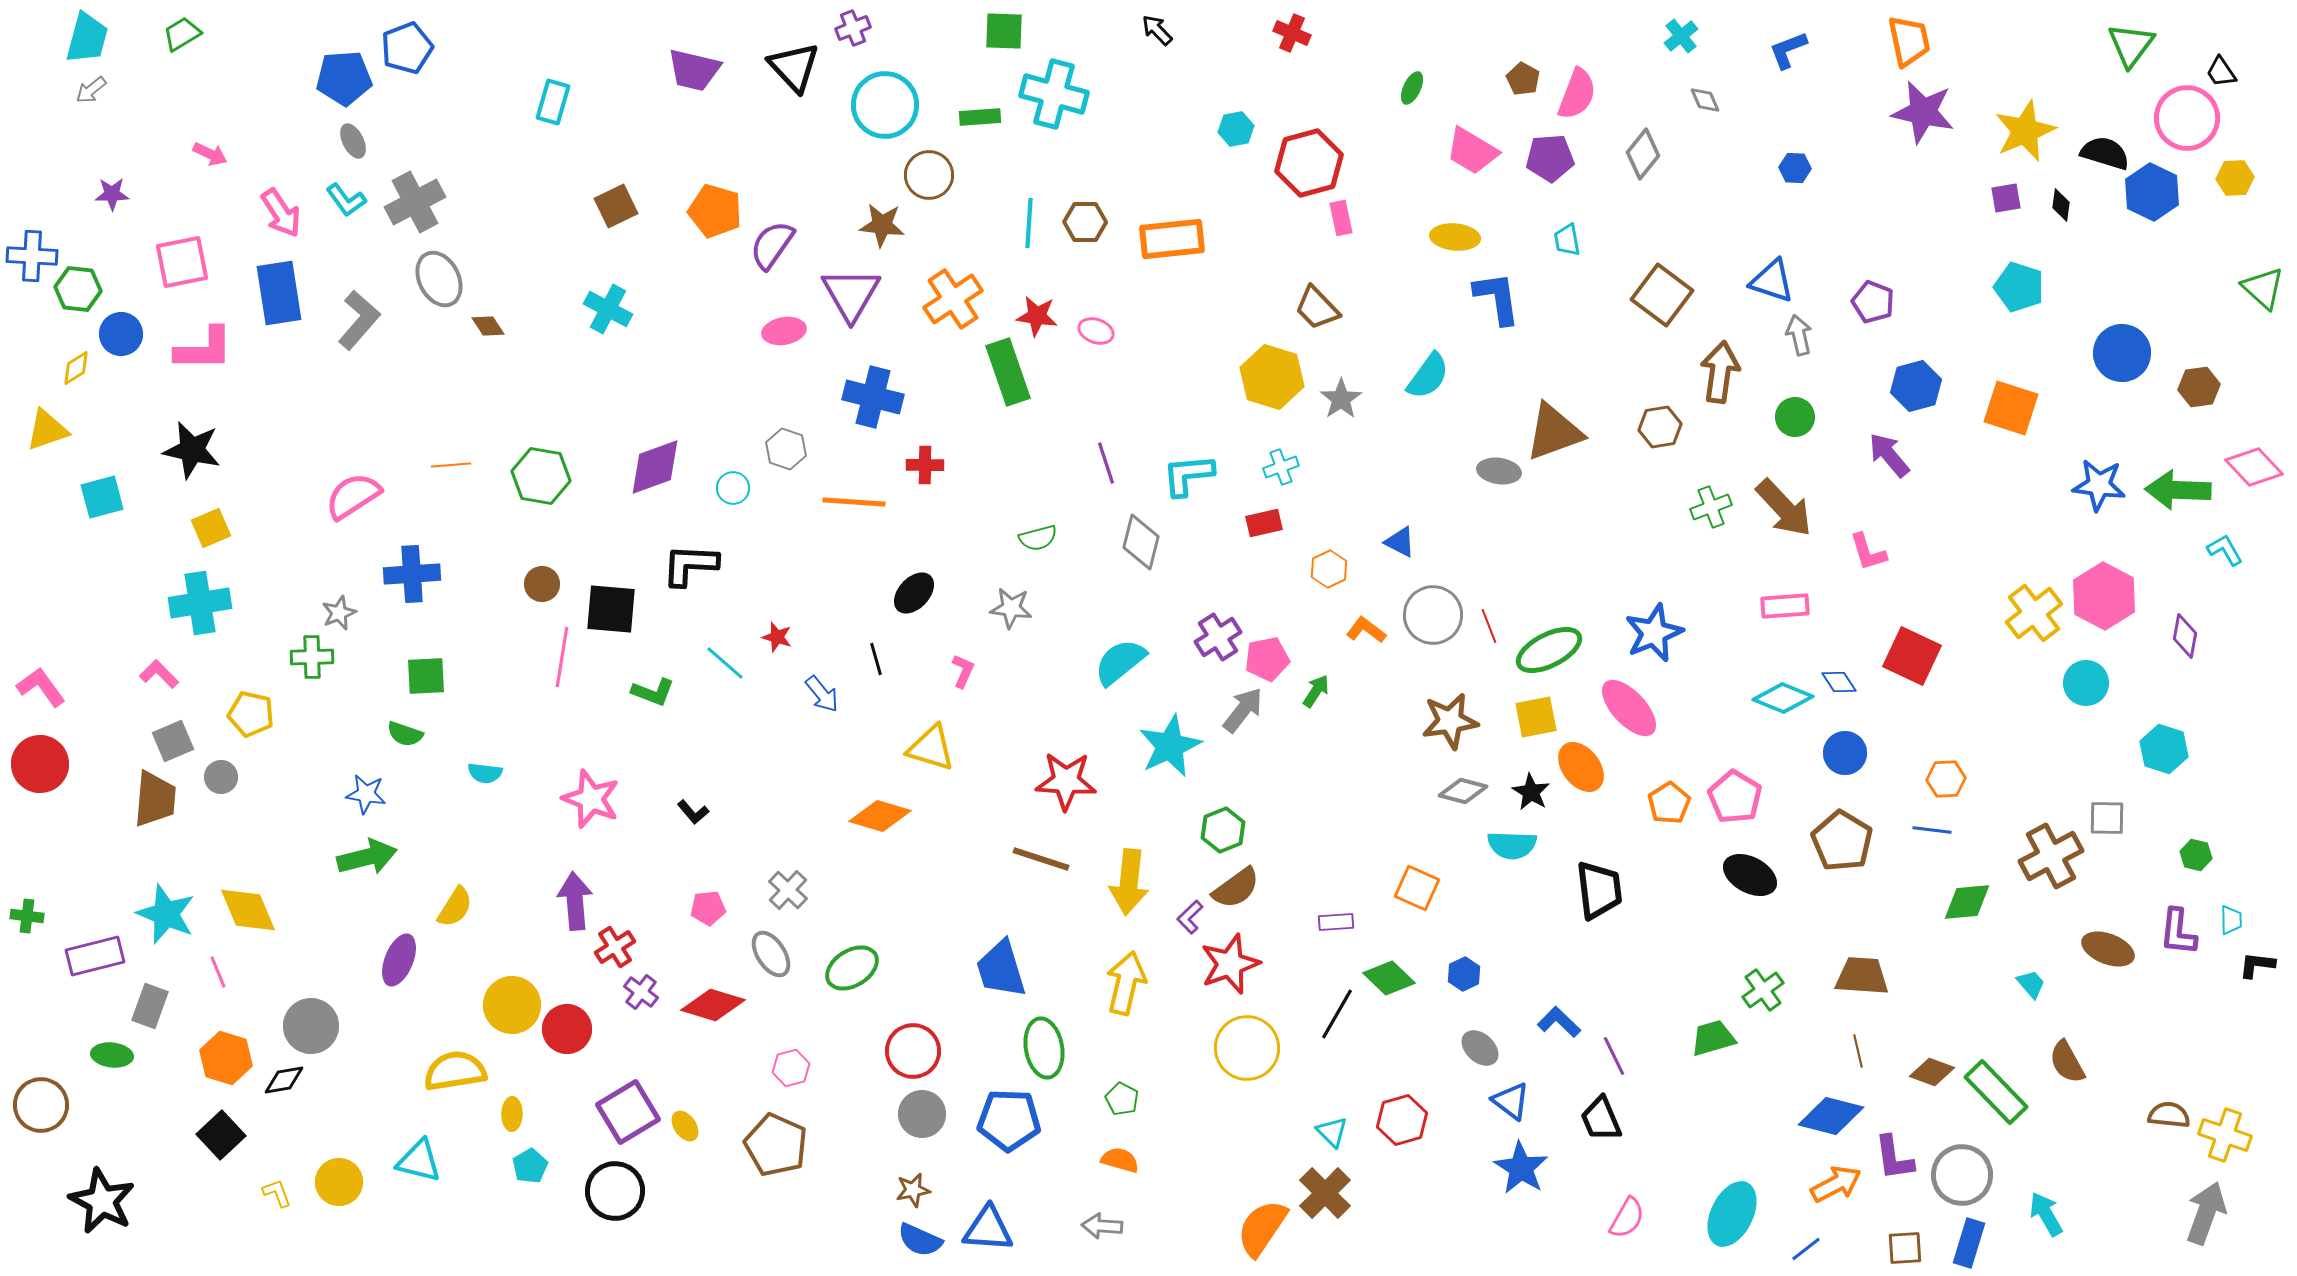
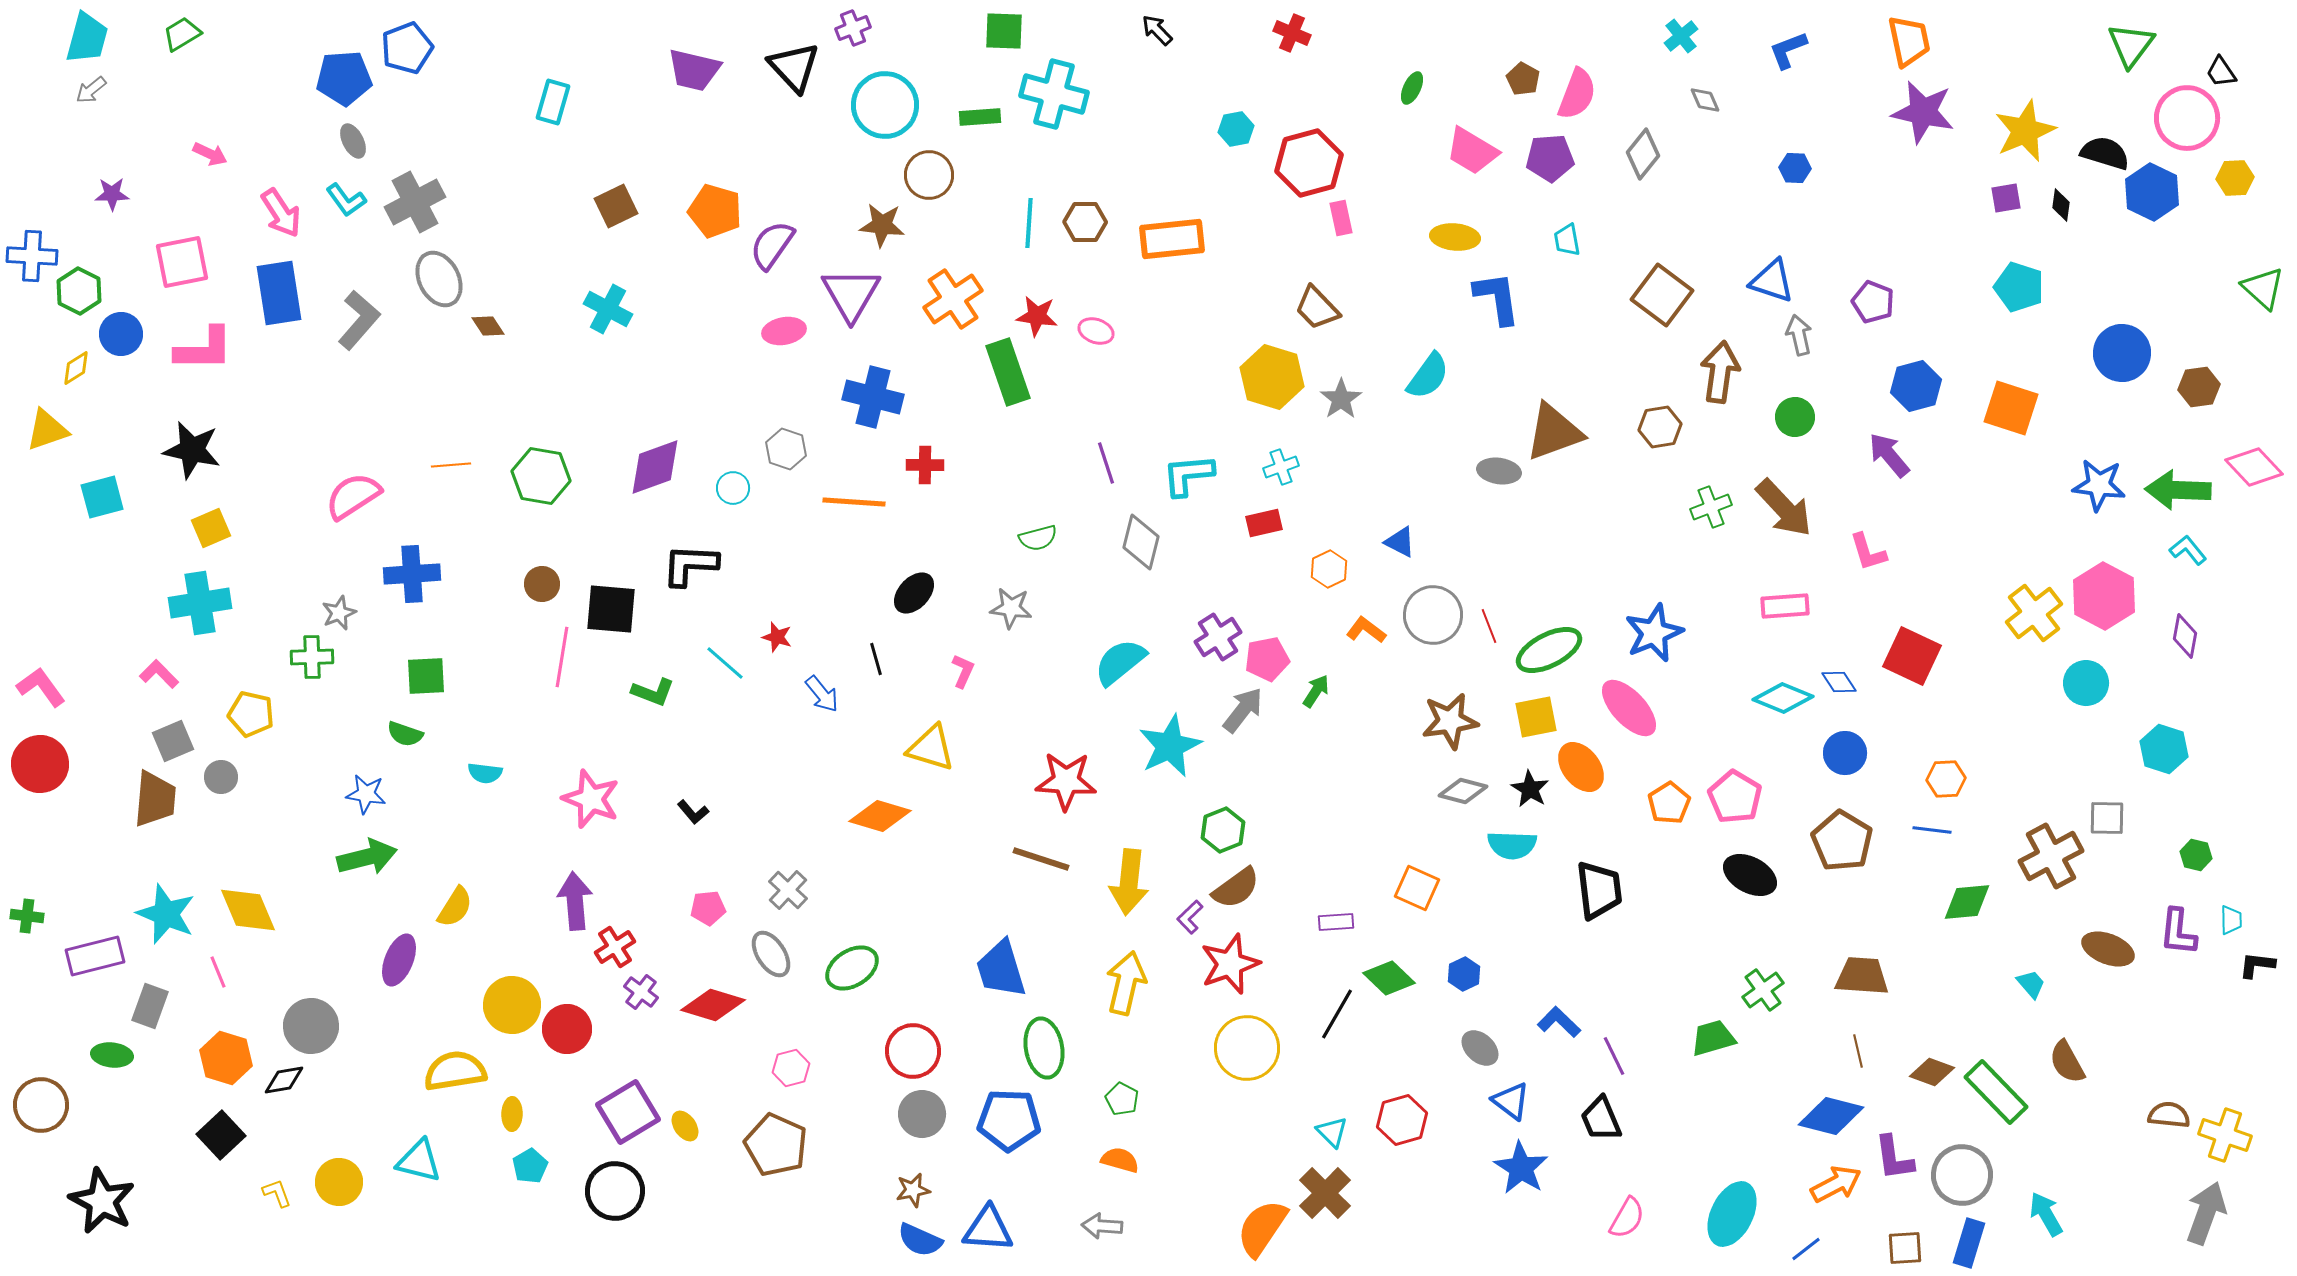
green hexagon at (78, 289): moved 1 px right, 2 px down; rotated 21 degrees clockwise
cyan L-shape at (2225, 550): moved 37 px left; rotated 9 degrees counterclockwise
black star at (1531, 792): moved 1 px left, 3 px up
